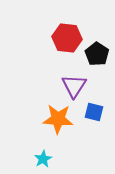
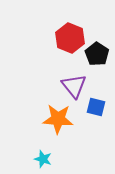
red hexagon: moved 3 px right; rotated 16 degrees clockwise
purple triangle: rotated 12 degrees counterclockwise
blue square: moved 2 px right, 5 px up
cyan star: rotated 24 degrees counterclockwise
